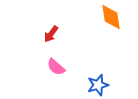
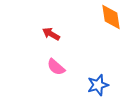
red arrow: rotated 84 degrees clockwise
